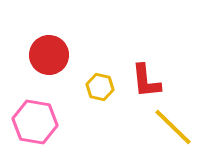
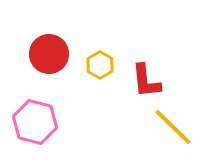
red circle: moved 1 px up
yellow hexagon: moved 22 px up; rotated 16 degrees clockwise
pink hexagon: rotated 6 degrees clockwise
